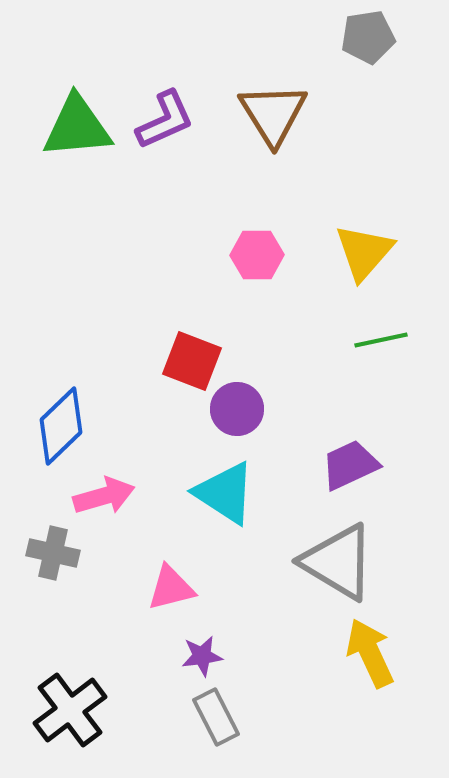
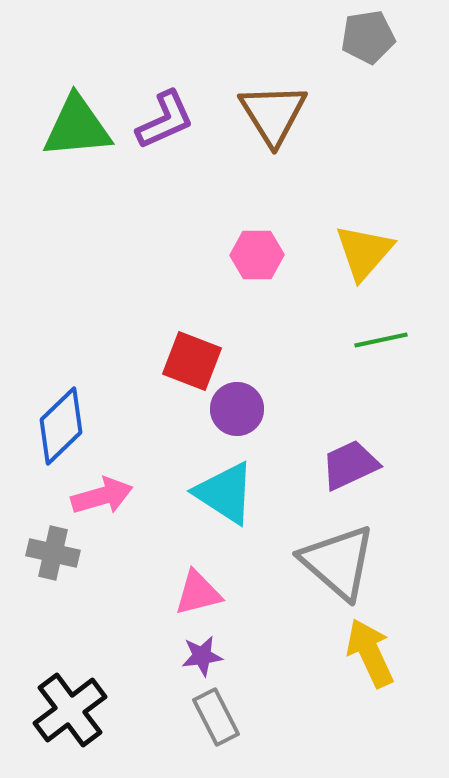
pink arrow: moved 2 px left
gray triangle: rotated 10 degrees clockwise
pink triangle: moved 27 px right, 5 px down
